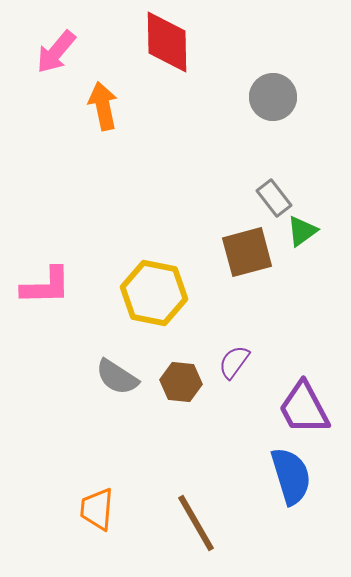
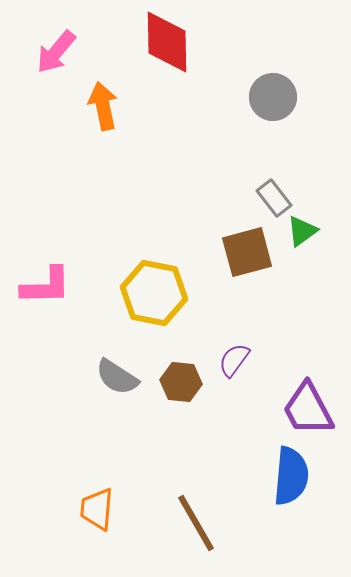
purple semicircle: moved 2 px up
purple trapezoid: moved 4 px right, 1 px down
blue semicircle: rotated 22 degrees clockwise
